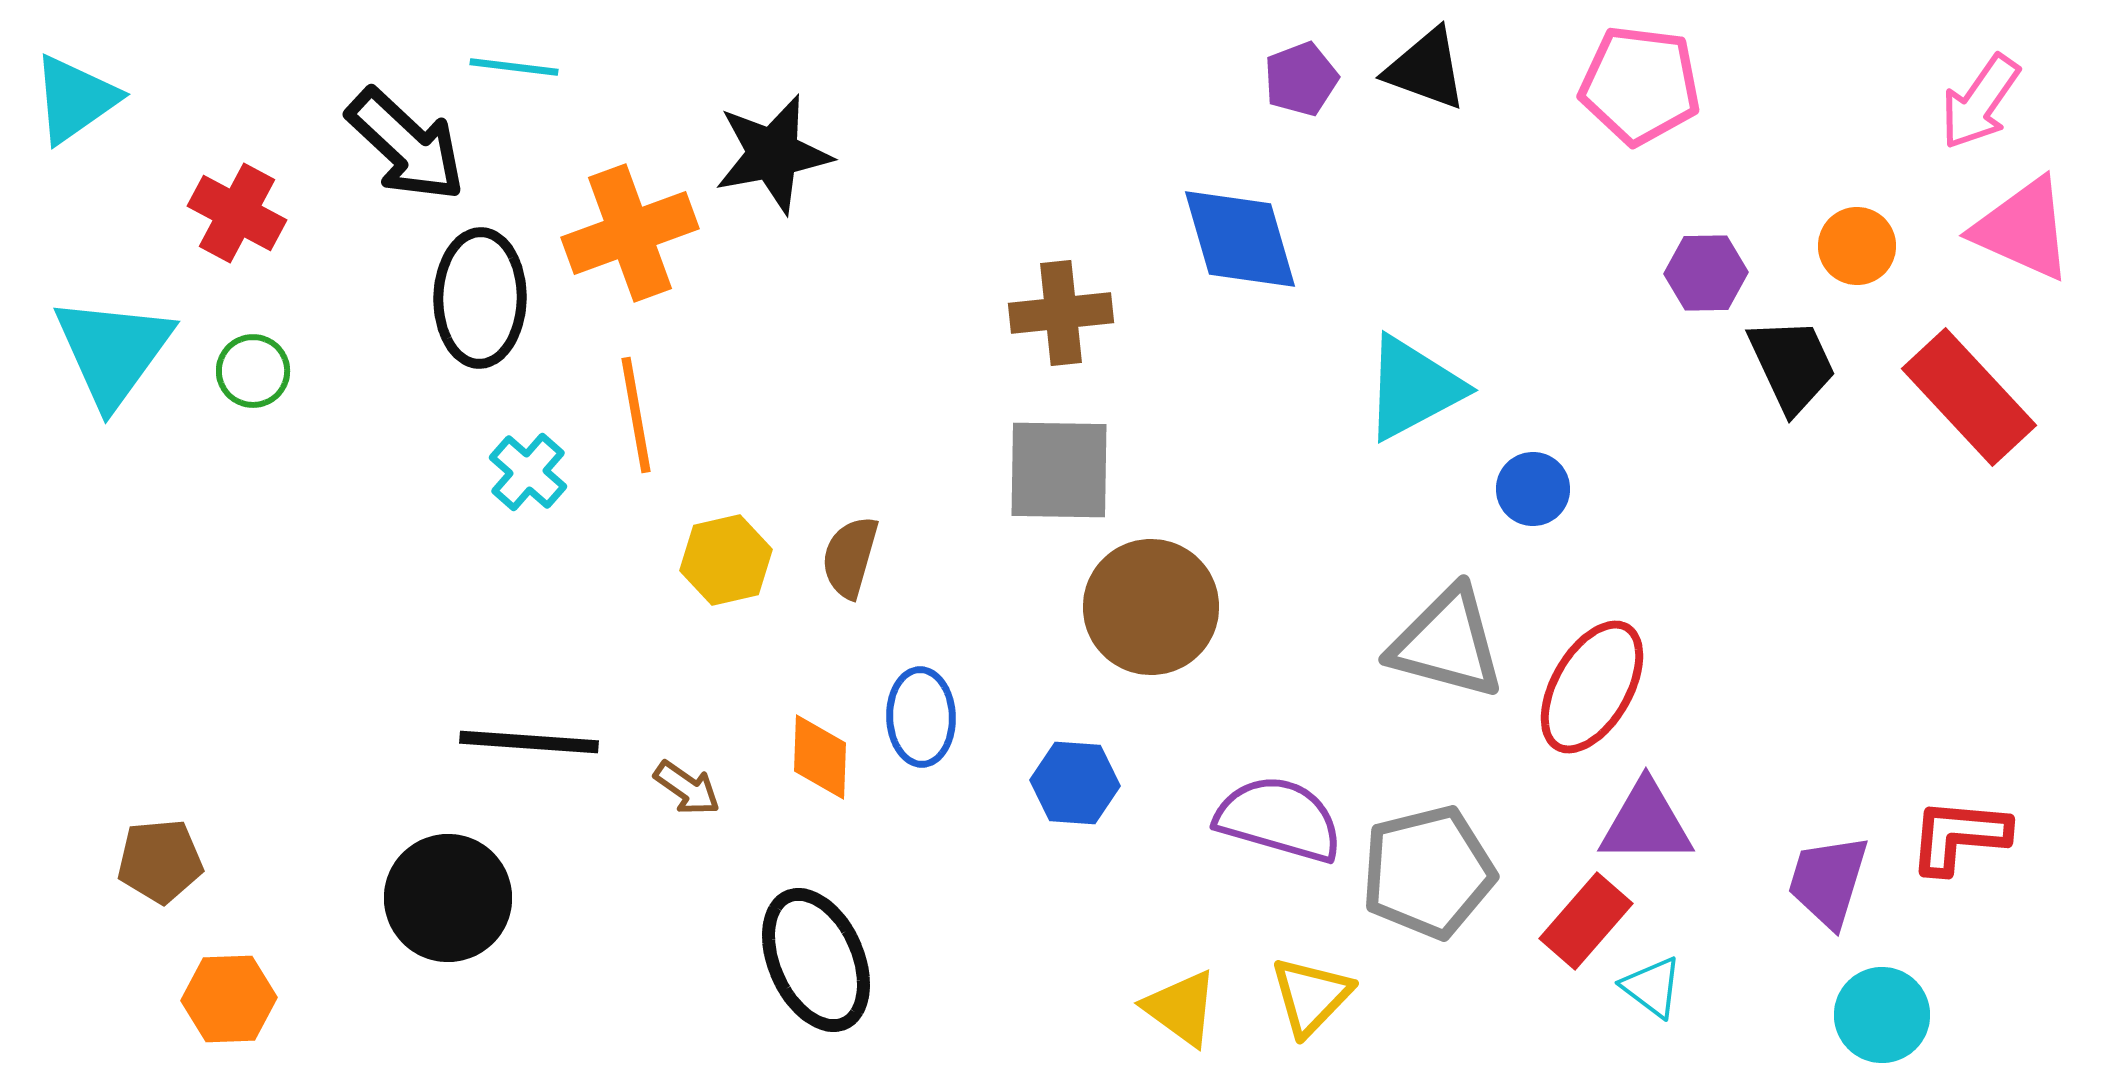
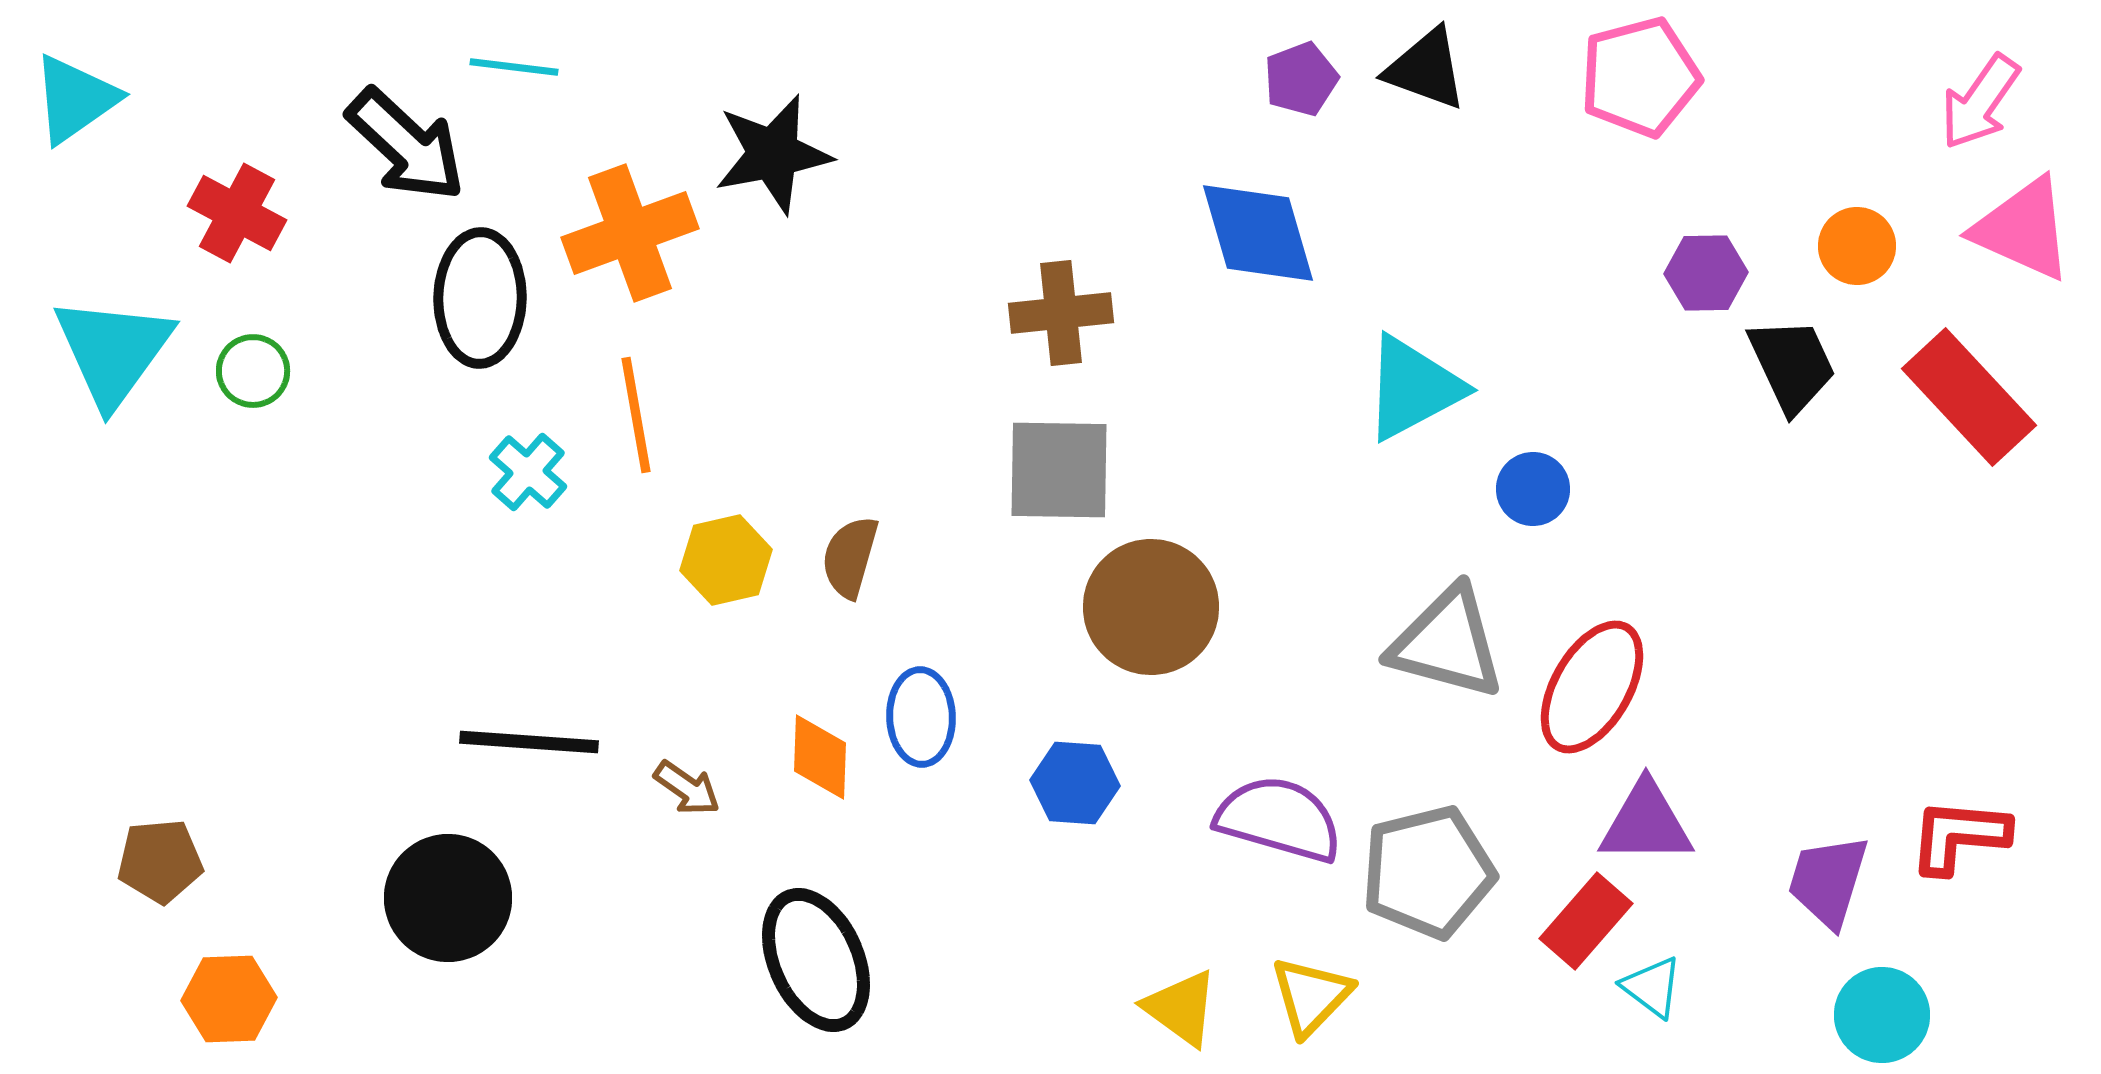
pink pentagon at (1640, 85): moved 8 px up; rotated 22 degrees counterclockwise
blue diamond at (1240, 239): moved 18 px right, 6 px up
